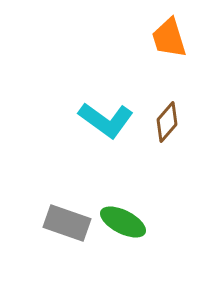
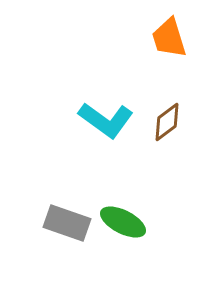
brown diamond: rotated 12 degrees clockwise
